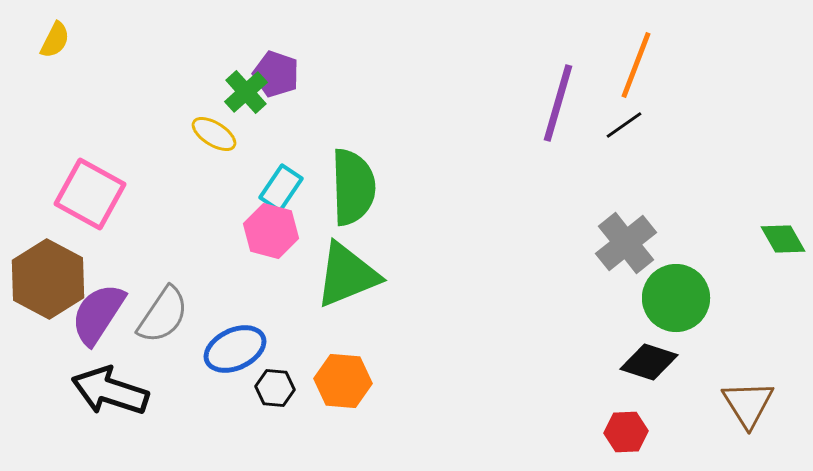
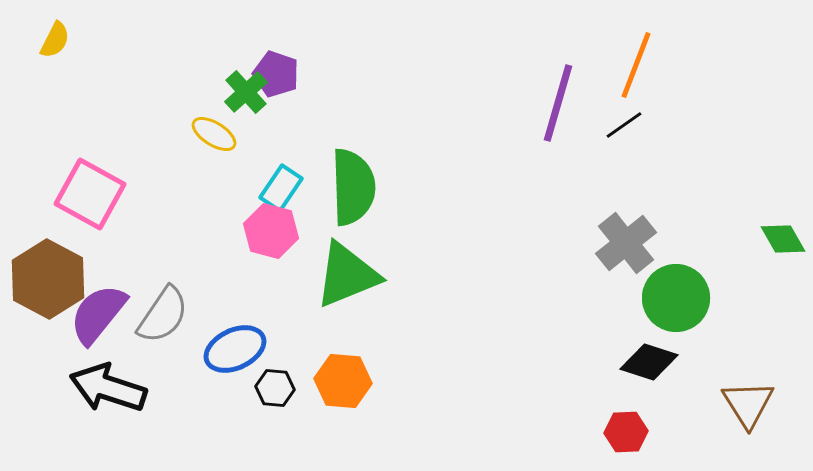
purple semicircle: rotated 6 degrees clockwise
black arrow: moved 2 px left, 3 px up
